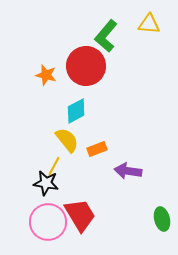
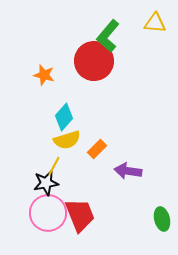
yellow triangle: moved 6 px right, 1 px up
green L-shape: moved 2 px right
red circle: moved 8 px right, 5 px up
orange star: moved 2 px left
cyan diamond: moved 12 px left, 6 px down; rotated 20 degrees counterclockwise
yellow semicircle: rotated 112 degrees clockwise
orange rectangle: rotated 24 degrees counterclockwise
black star: rotated 20 degrees counterclockwise
red trapezoid: rotated 9 degrees clockwise
pink circle: moved 9 px up
